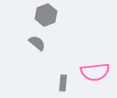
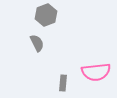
gray semicircle: rotated 24 degrees clockwise
pink semicircle: moved 1 px right
